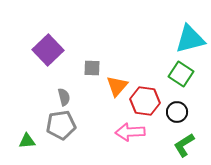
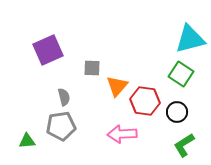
purple square: rotated 20 degrees clockwise
gray pentagon: moved 1 px down
pink arrow: moved 8 px left, 2 px down
